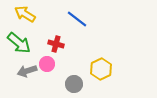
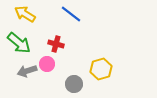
blue line: moved 6 px left, 5 px up
yellow hexagon: rotated 10 degrees clockwise
